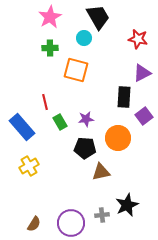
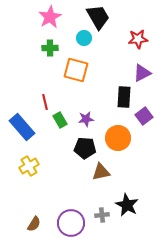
red star: rotated 18 degrees counterclockwise
green rectangle: moved 2 px up
black star: rotated 20 degrees counterclockwise
